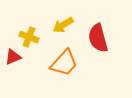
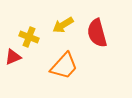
red semicircle: moved 1 px left, 5 px up
orange trapezoid: moved 3 px down
